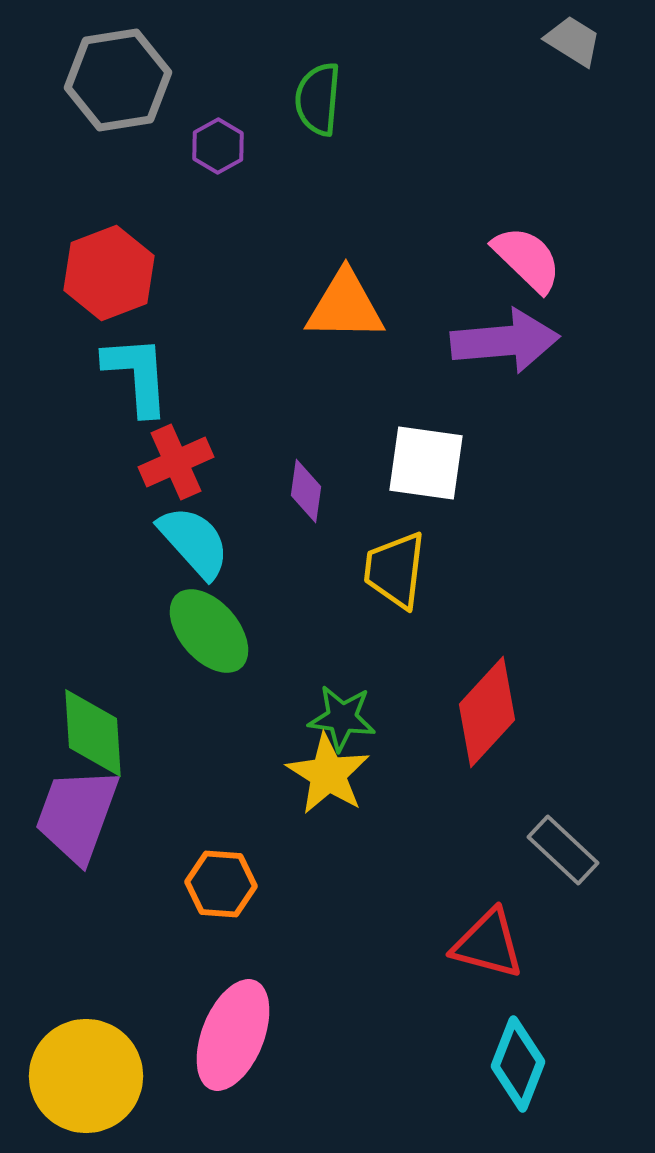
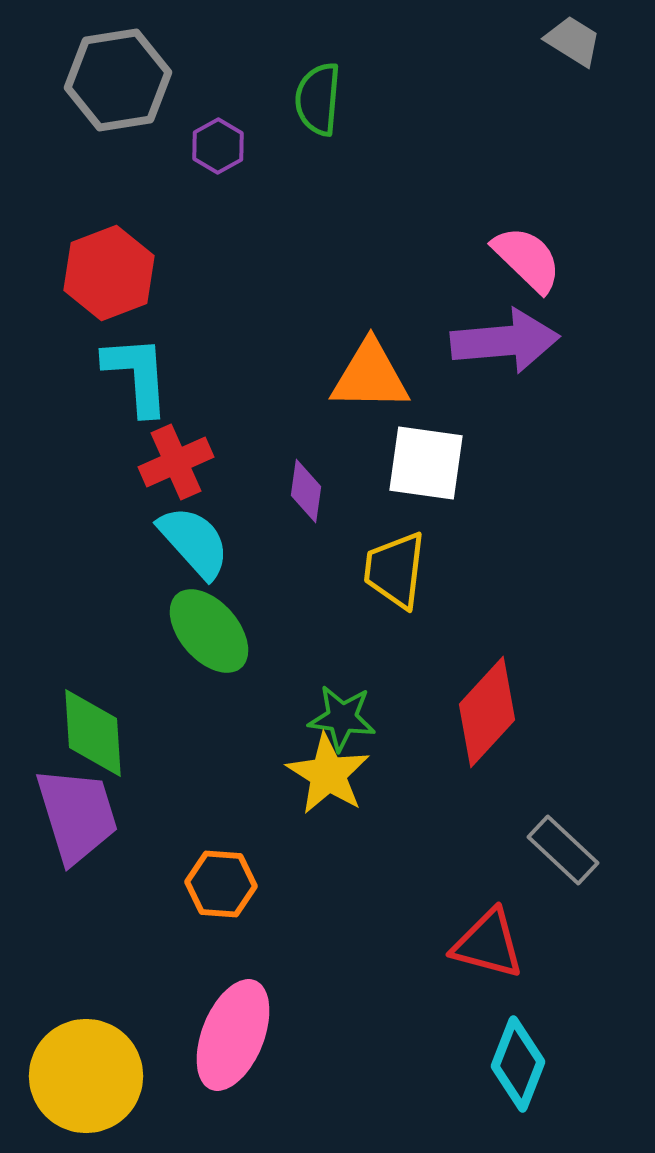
orange triangle: moved 25 px right, 70 px down
purple trapezoid: rotated 143 degrees clockwise
